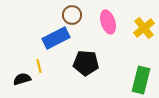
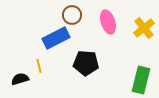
black semicircle: moved 2 px left
